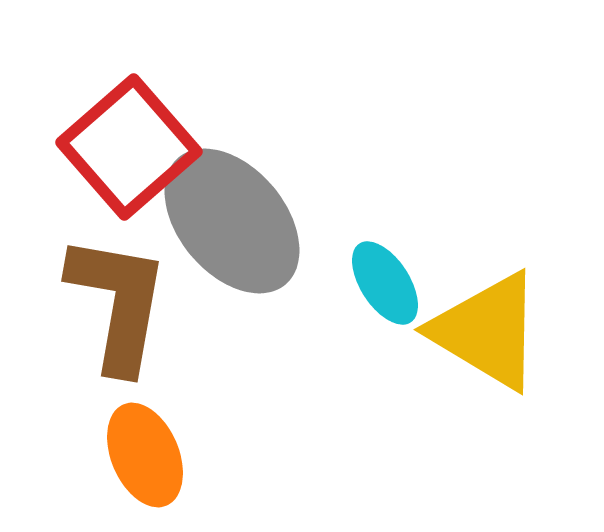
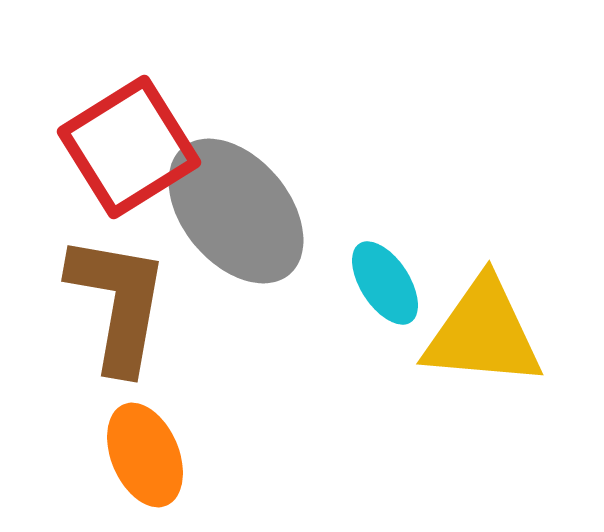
red square: rotated 9 degrees clockwise
gray ellipse: moved 4 px right, 10 px up
yellow triangle: moved 4 px left, 2 px down; rotated 26 degrees counterclockwise
